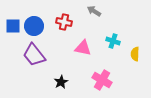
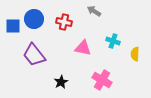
blue circle: moved 7 px up
